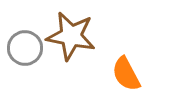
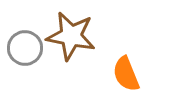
orange semicircle: rotated 6 degrees clockwise
